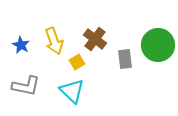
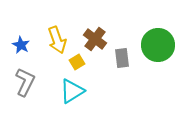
yellow arrow: moved 3 px right, 1 px up
gray rectangle: moved 3 px left, 1 px up
gray L-shape: moved 1 px left, 4 px up; rotated 76 degrees counterclockwise
cyan triangle: rotated 44 degrees clockwise
